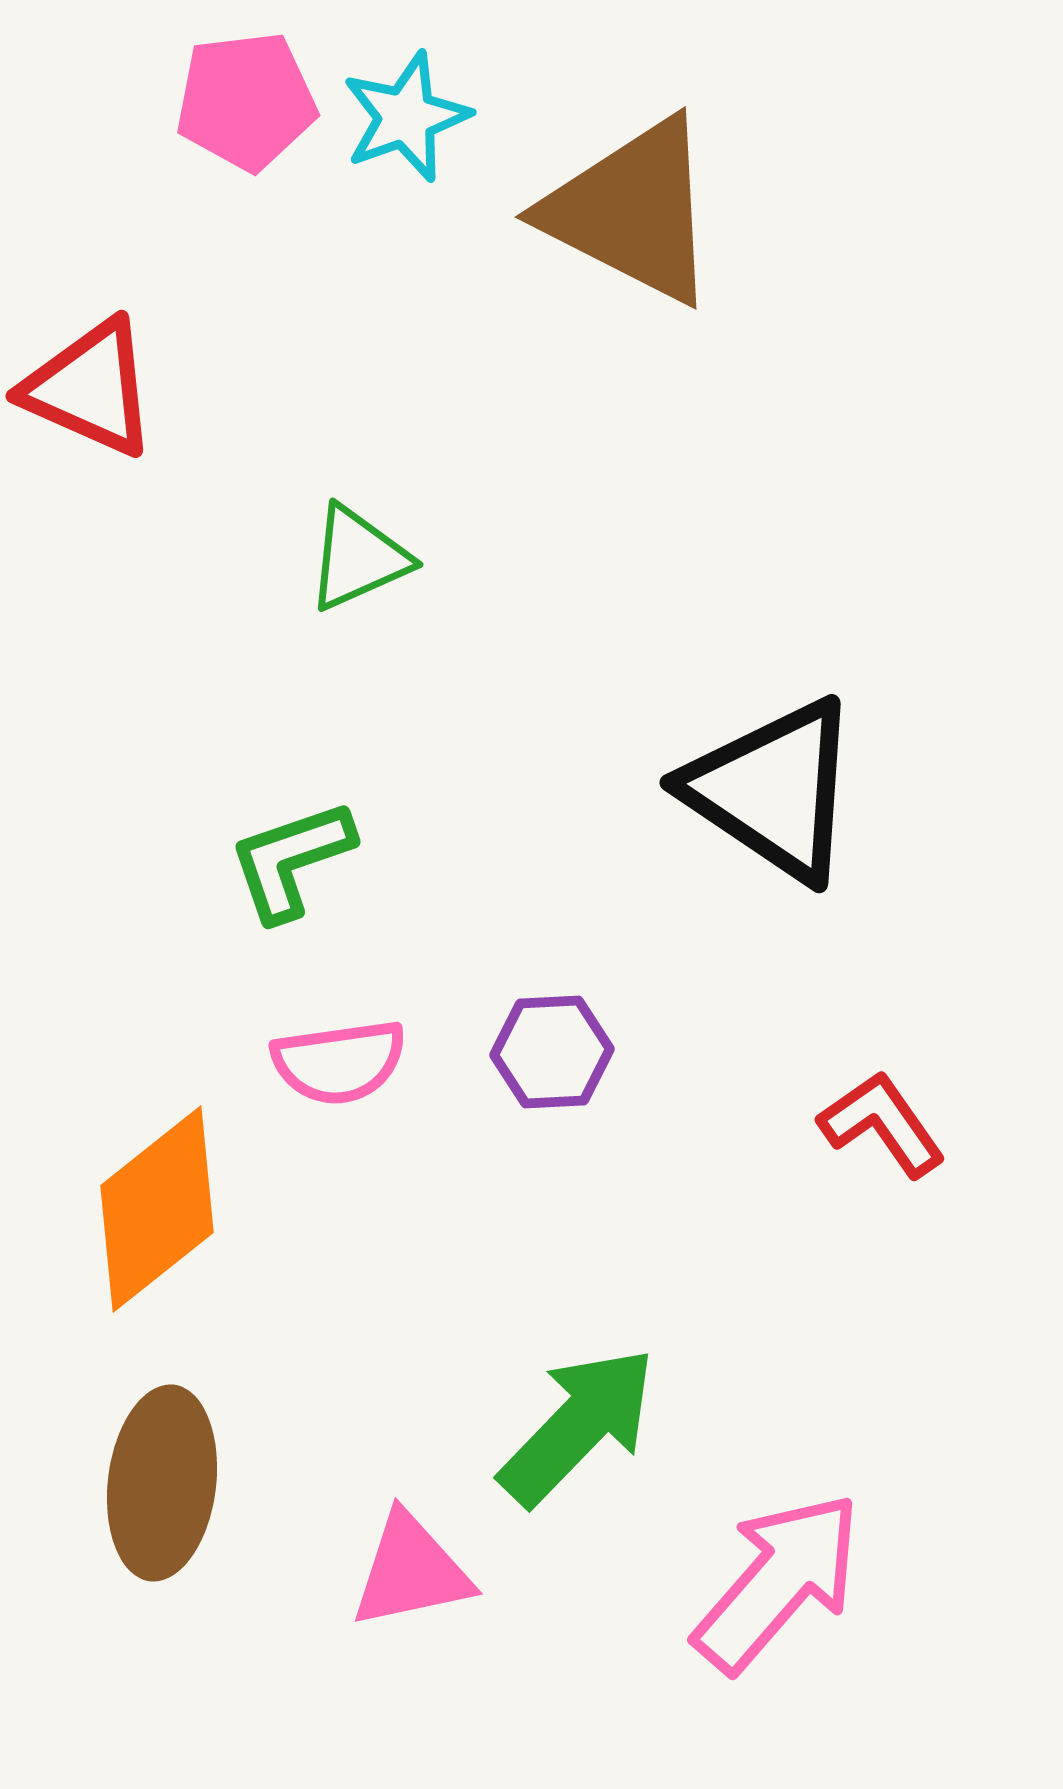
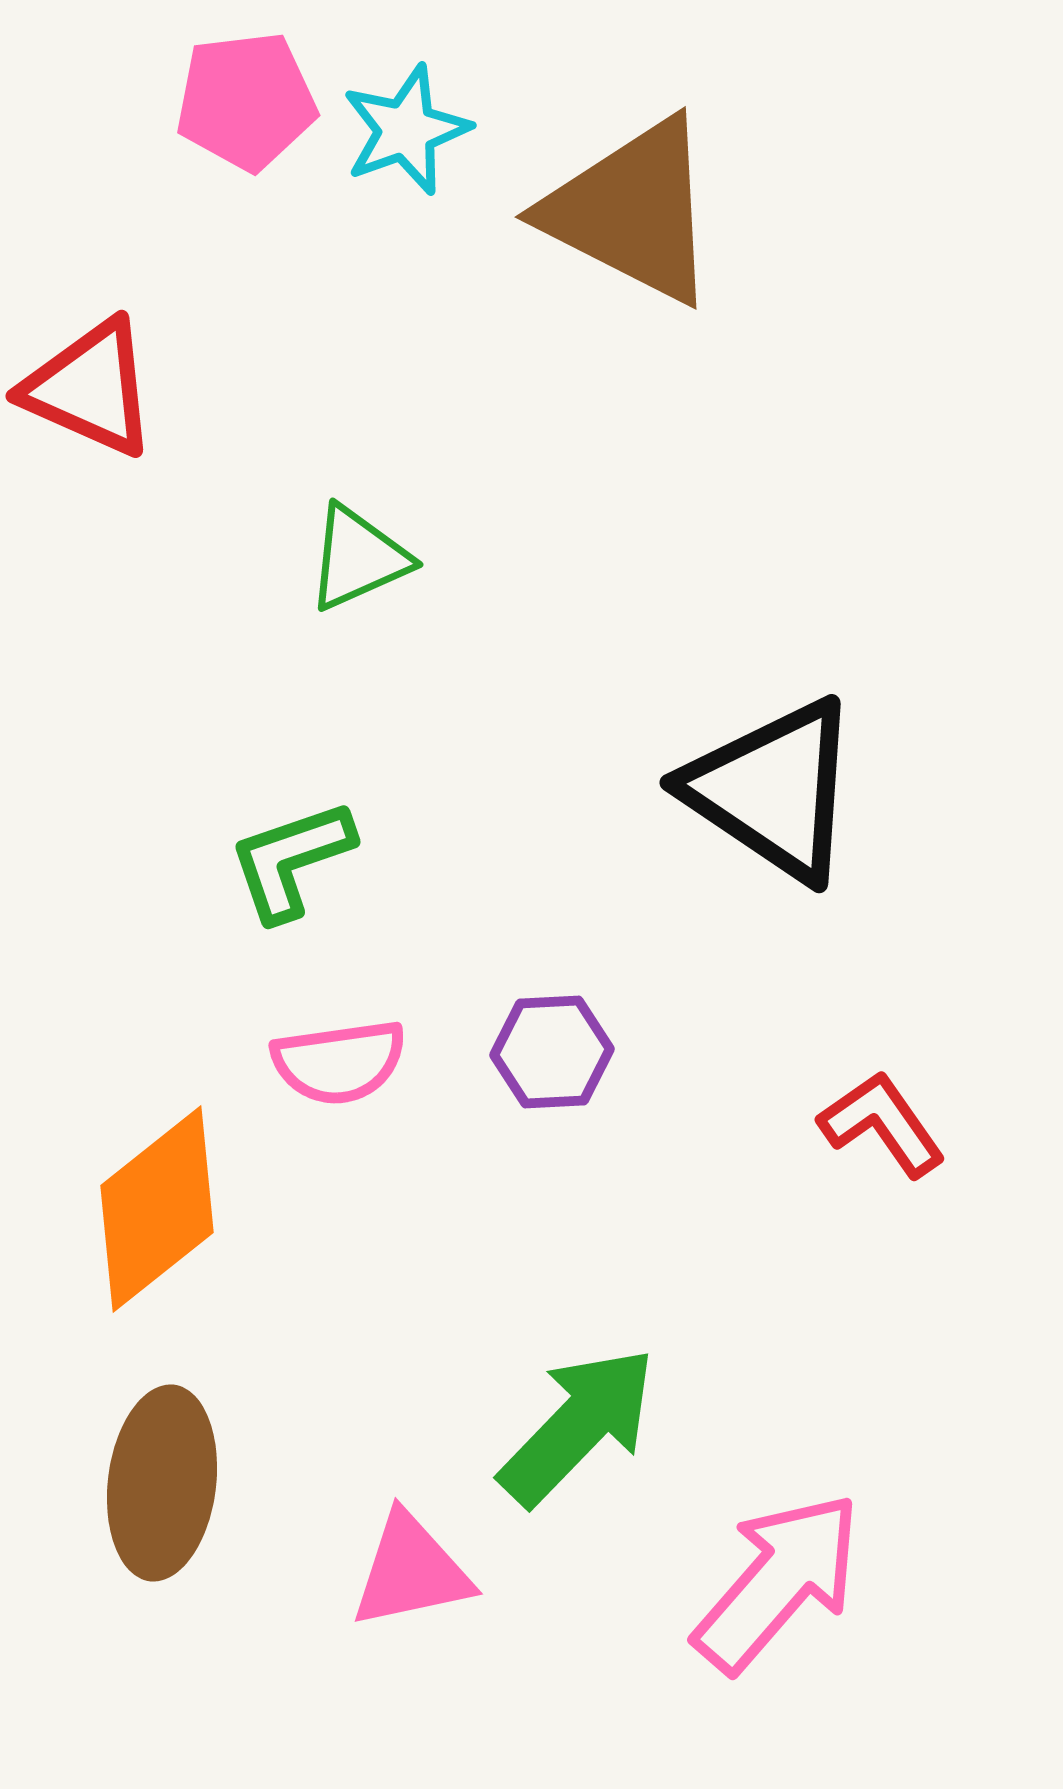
cyan star: moved 13 px down
